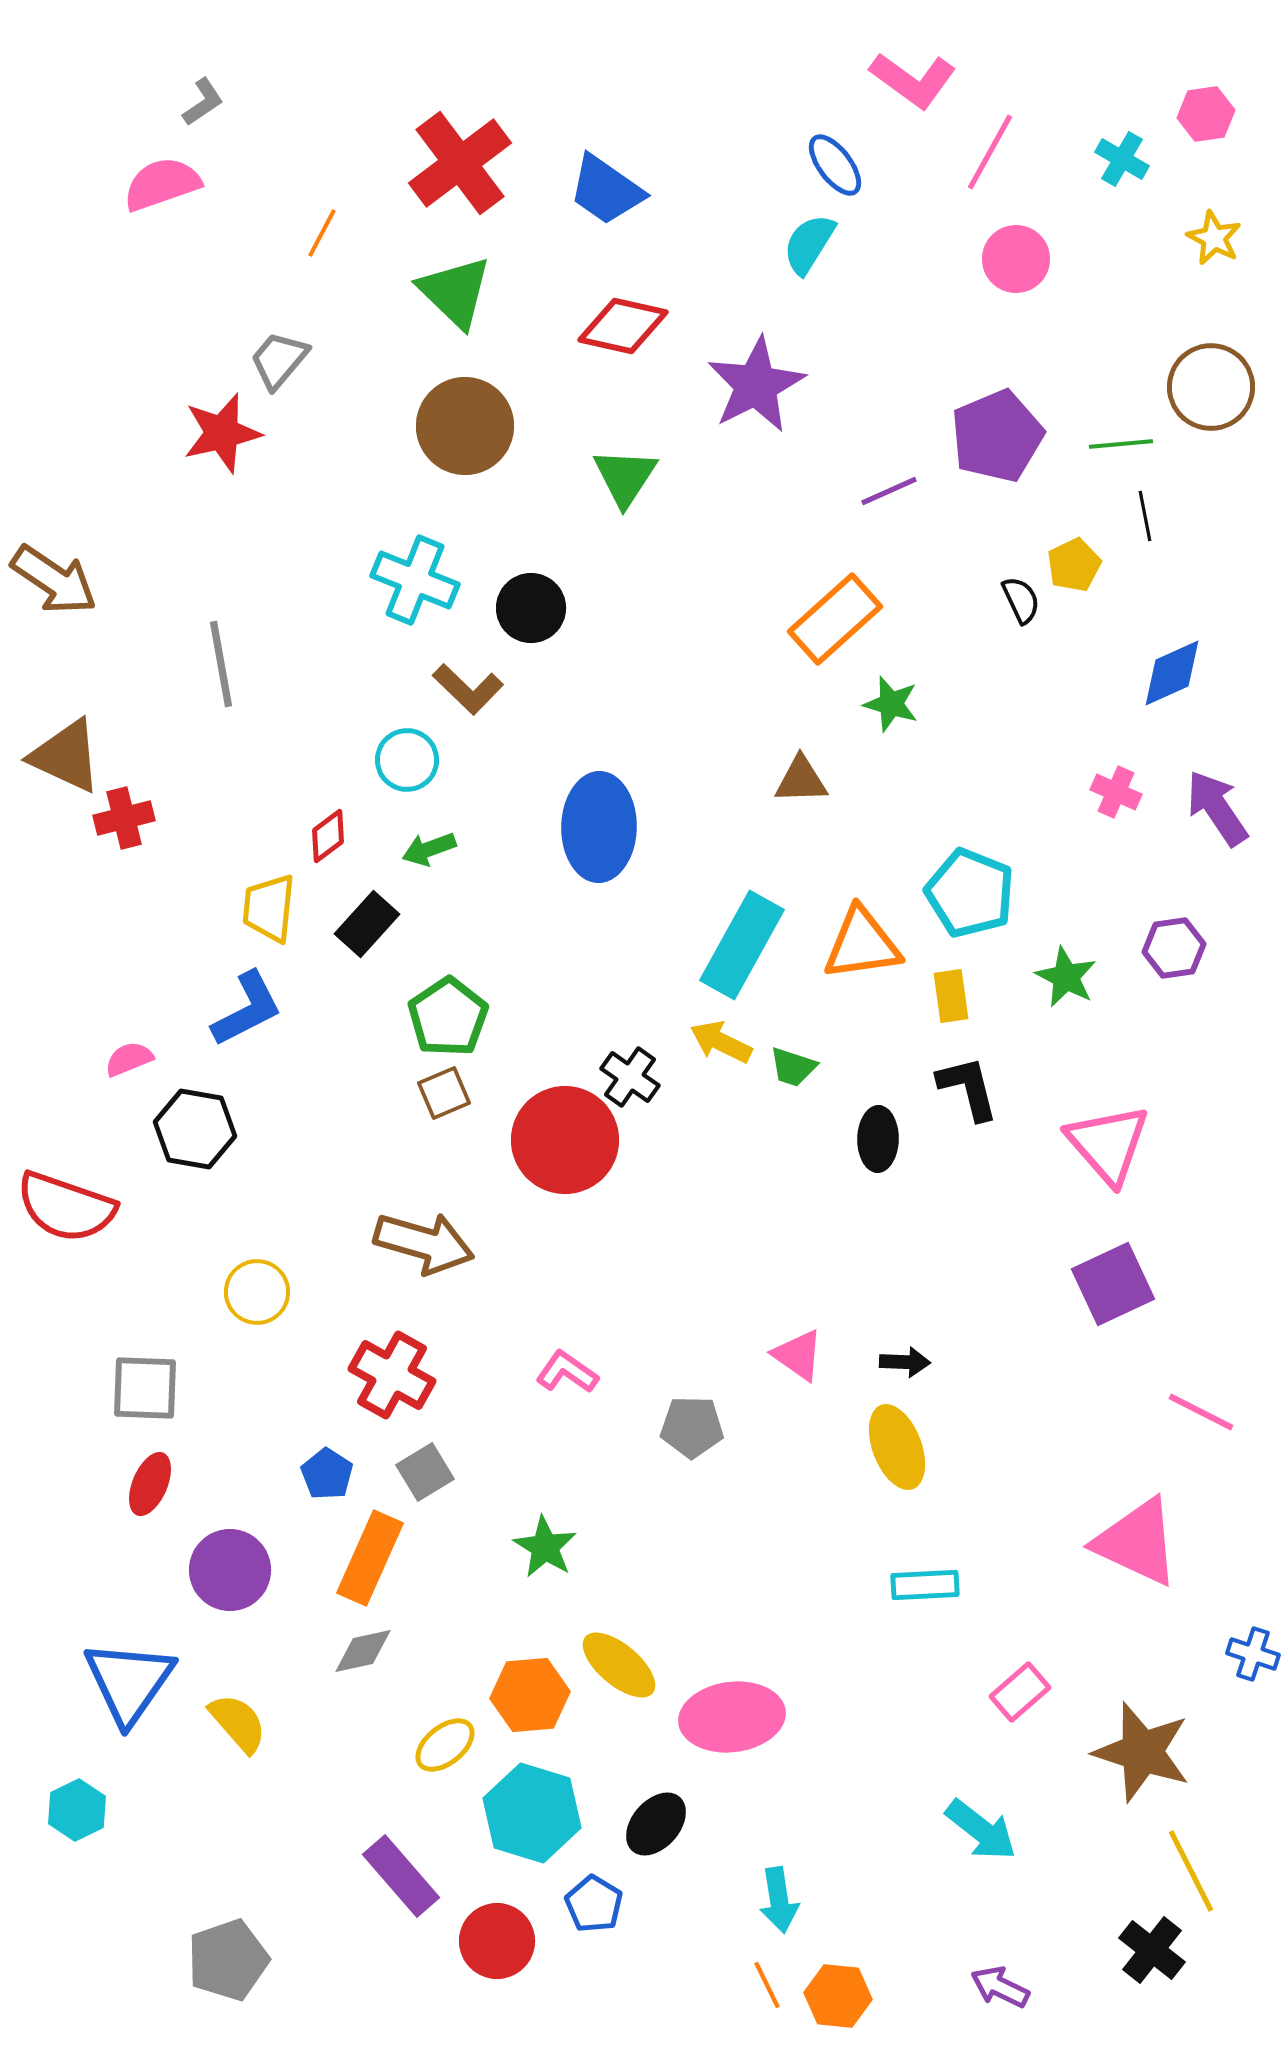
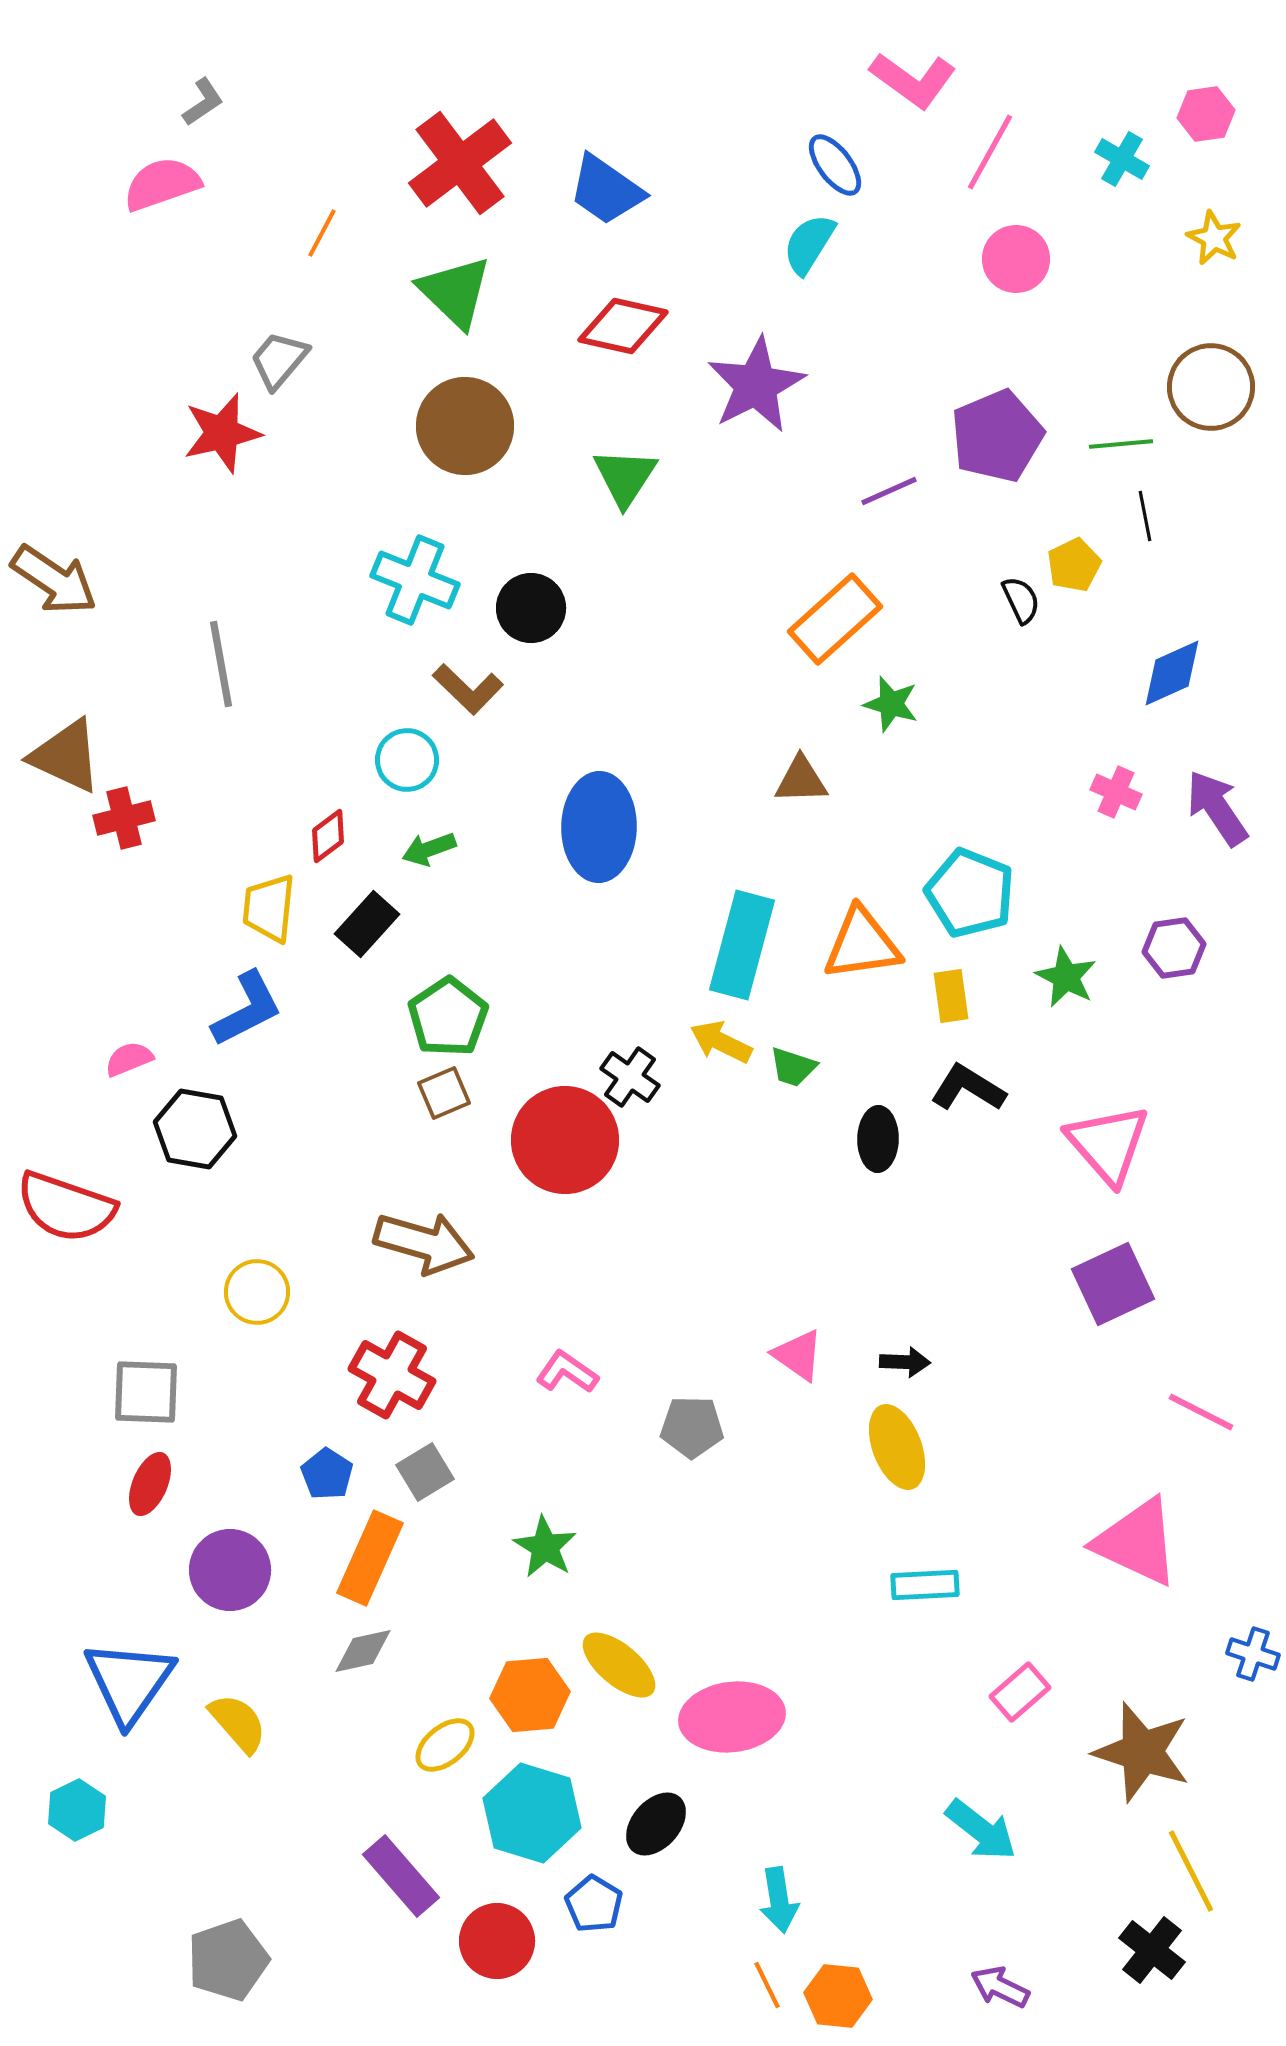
cyan rectangle at (742, 945): rotated 14 degrees counterclockwise
black L-shape at (968, 1088): rotated 44 degrees counterclockwise
gray square at (145, 1388): moved 1 px right, 4 px down
